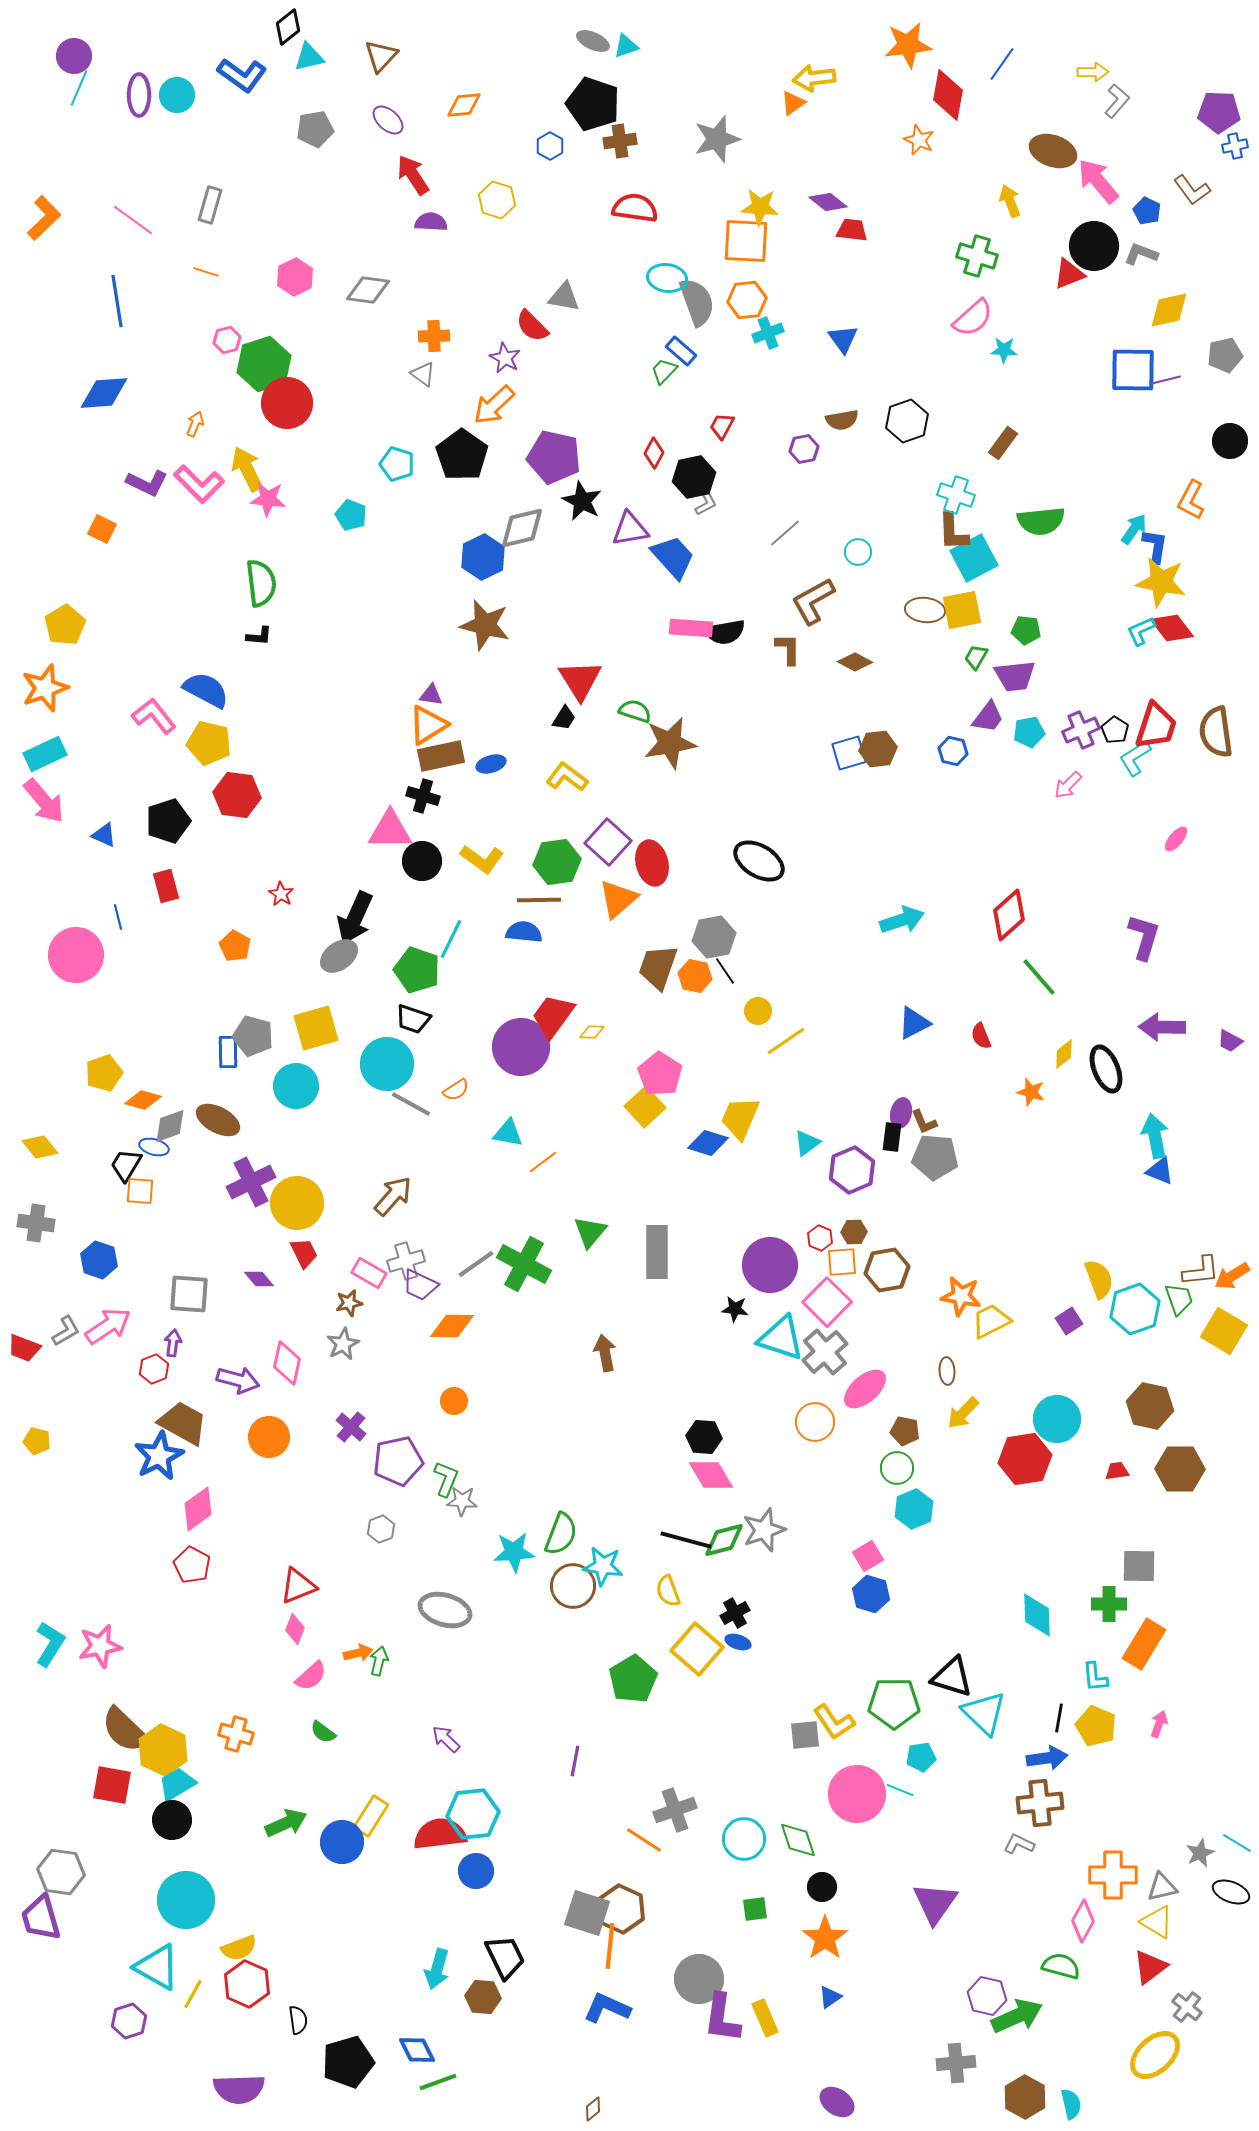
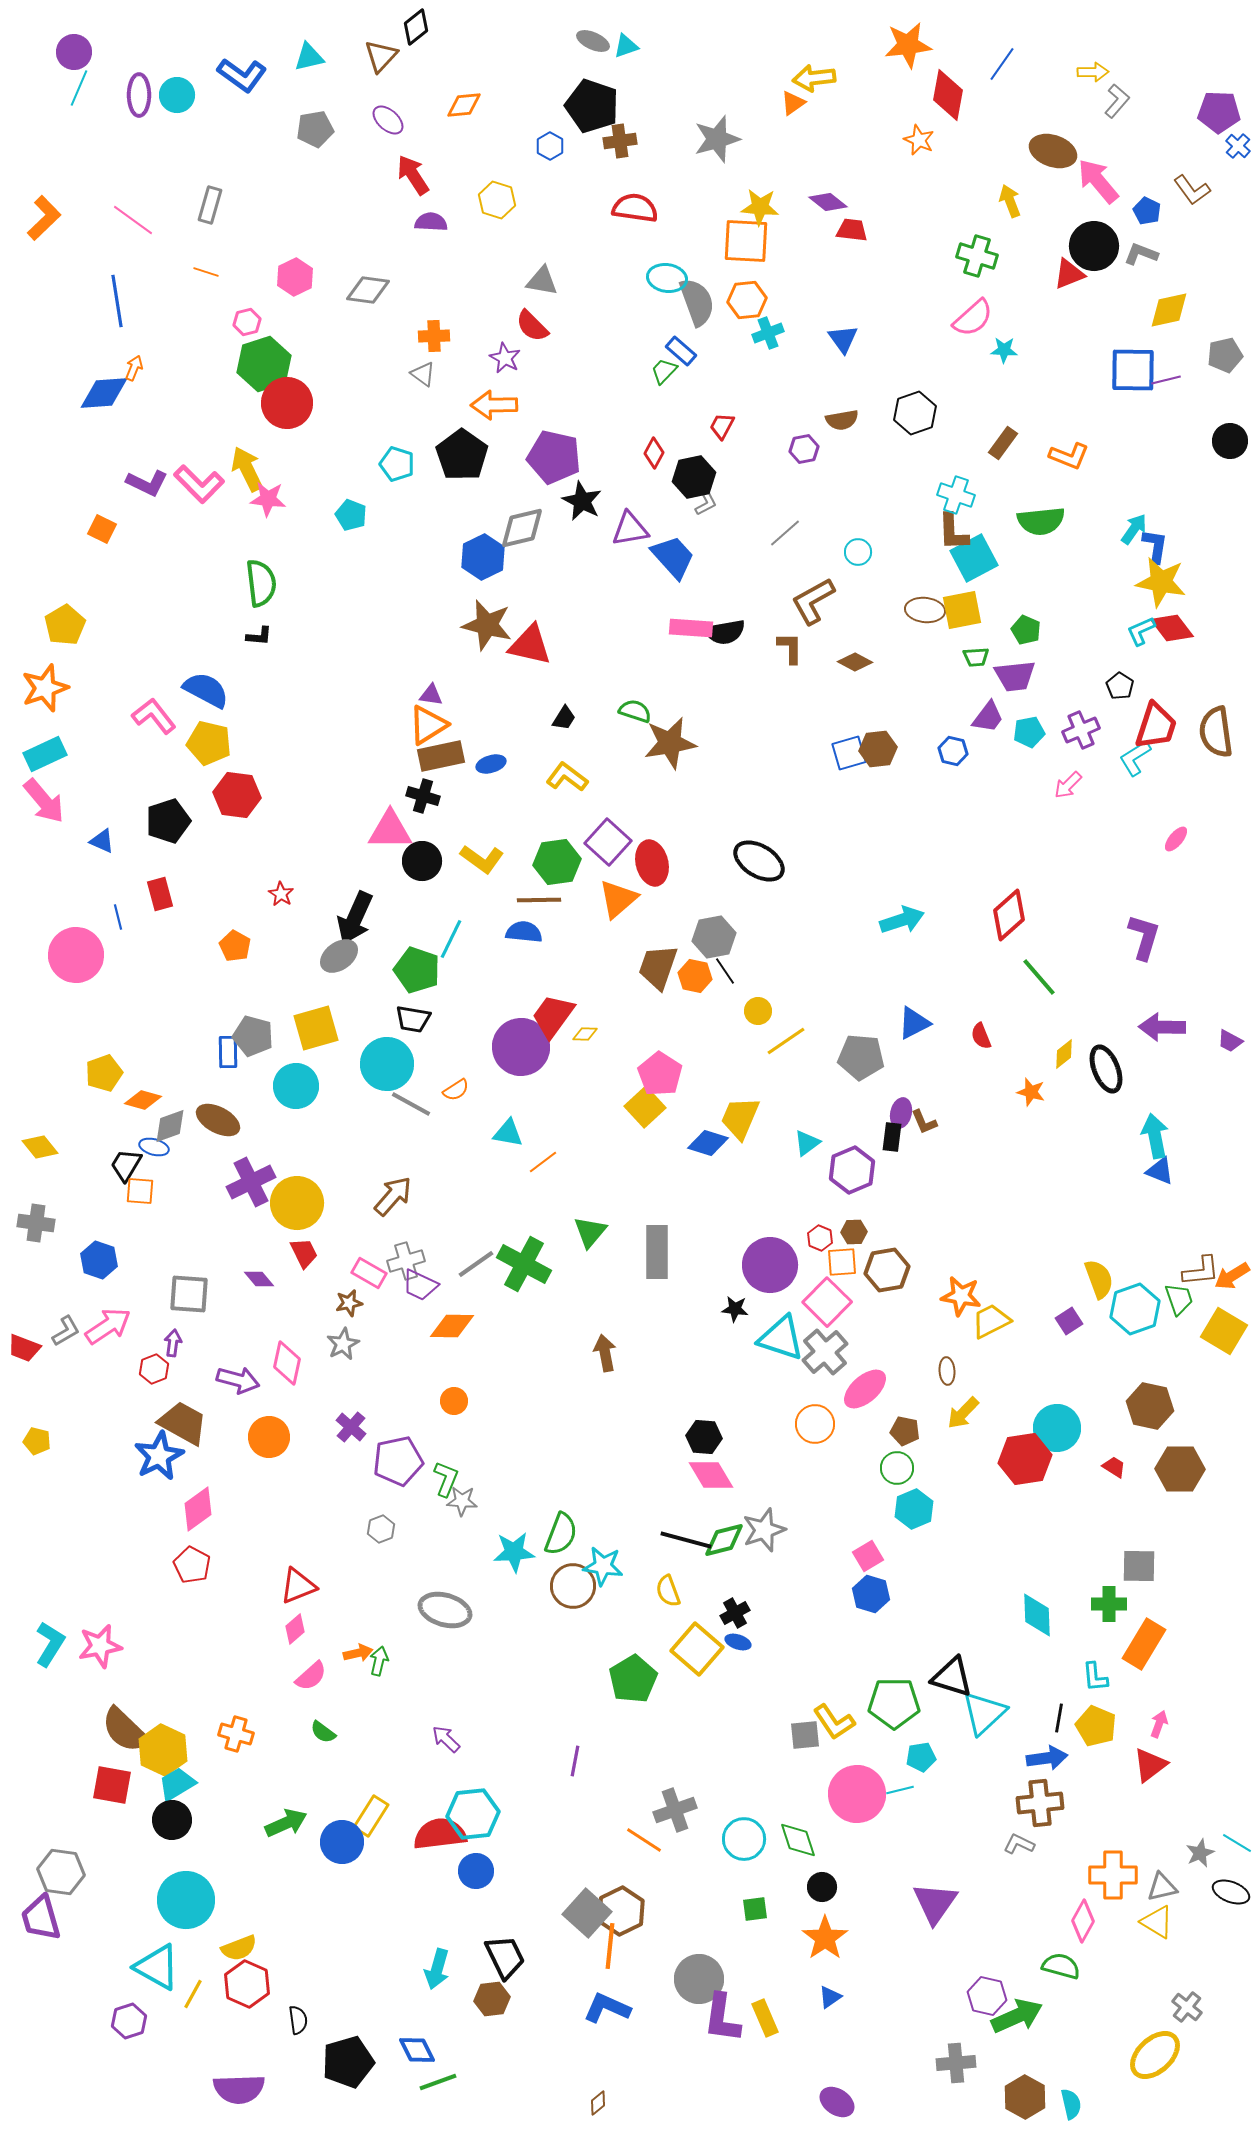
black diamond at (288, 27): moved 128 px right
purple circle at (74, 56): moved 4 px up
black pentagon at (593, 104): moved 1 px left, 2 px down
blue cross at (1235, 146): moved 3 px right; rotated 35 degrees counterclockwise
gray triangle at (564, 297): moved 22 px left, 16 px up
pink hexagon at (227, 340): moved 20 px right, 18 px up
orange arrow at (494, 405): rotated 42 degrees clockwise
black hexagon at (907, 421): moved 8 px right, 8 px up
orange arrow at (195, 424): moved 61 px left, 56 px up
orange L-shape at (1191, 500): moved 122 px left, 44 px up; rotated 96 degrees counterclockwise
brown star at (485, 625): moved 2 px right
green pentagon at (1026, 630): rotated 16 degrees clockwise
brown L-shape at (788, 649): moved 2 px right, 1 px up
green trapezoid at (976, 657): rotated 124 degrees counterclockwise
red triangle at (580, 680): moved 50 px left, 35 px up; rotated 45 degrees counterclockwise
black pentagon at (1115, 730): moved 5 px right, 44 px up
blue triangle at (104, 835): moved 2 px left, 6 px down
red rectangle at (166, 886): moved 6 px left, 8 px down
black trapezoid at (413, 1019): rotated 9 degrees counterclockwise
yellow diamond at (592, 1032): moved 7 px left, 2 px down
gray pentagon at (935, 1157): moved 74 px left, 100 px up
cyan circle at (1057, 1419): moved 9 px down
orange circle at (815, 1422): moved 2 px down
red trapezoid at (1117, 1471): moved 3 px left, 4 px up; rotated 40 degrees clockwise
pink diamond at (295, 1629): rotated 28 degrees clockwise
cyan triangle at (984, 1713): rotated 33 degrees clockwise
cyan line at (900, 1790): rotated 36 degrees counterclockwise
brown hexagon at (621, 1909): moved 2 px down; rotated 9 degrees clockwise
gray square at (587, 1913): rotated 24 degrees clockwise
red triangle at (1150, 1967): moved 202 px up
brown hexagon at (483, 1997): moved 9 px right, 2 px down; rotated 12 degrees counterclockwise
brown diamond at (593, 2109): moved 5 px right, 6 px up
